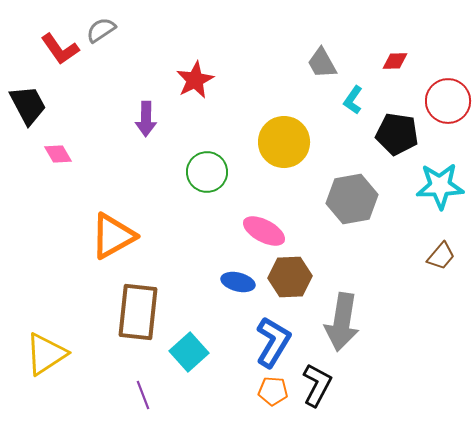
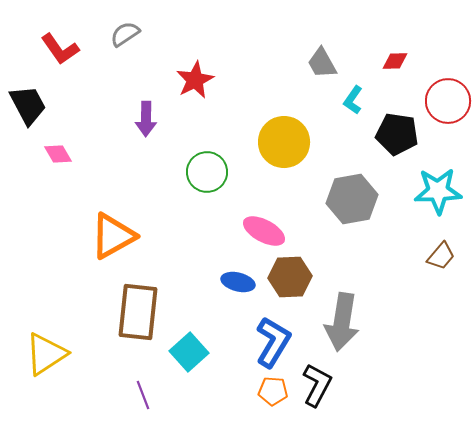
gray semicircle: moved 24 px right, 4 px down
cyan star: moved 2 px left, 5 px down
